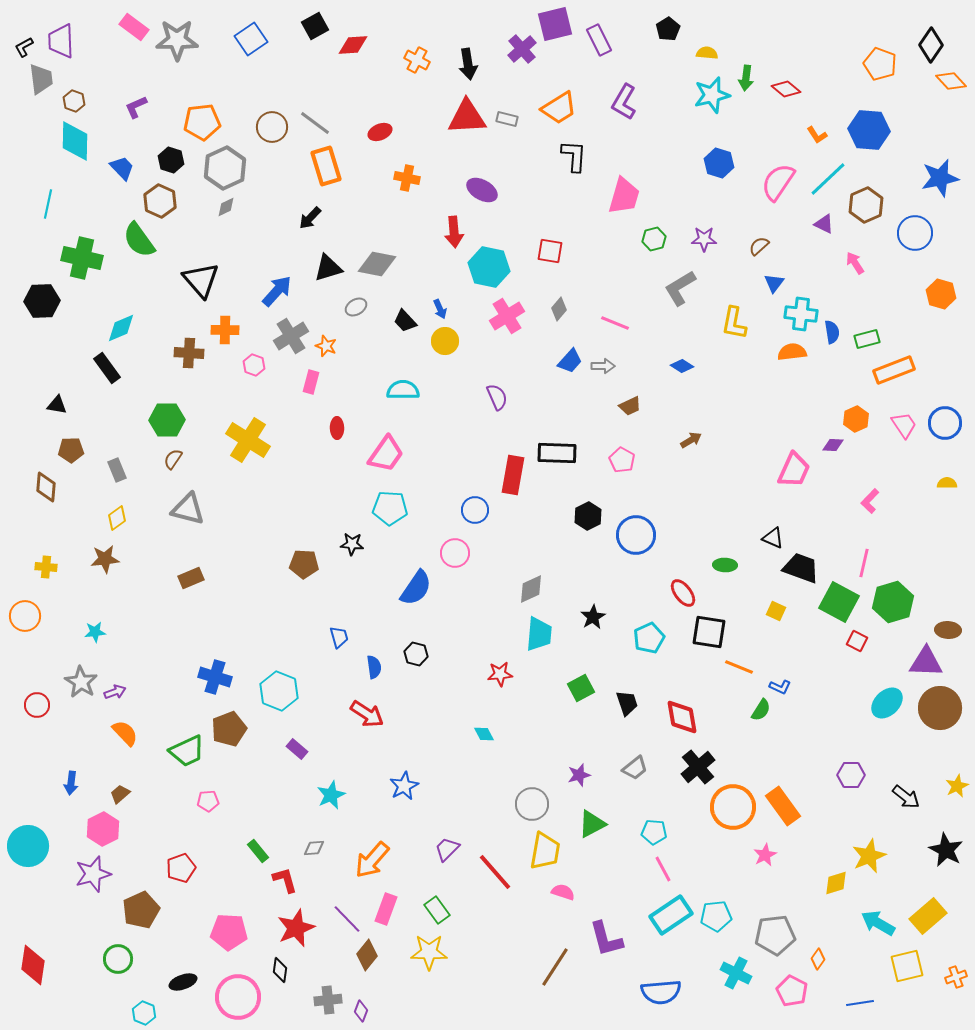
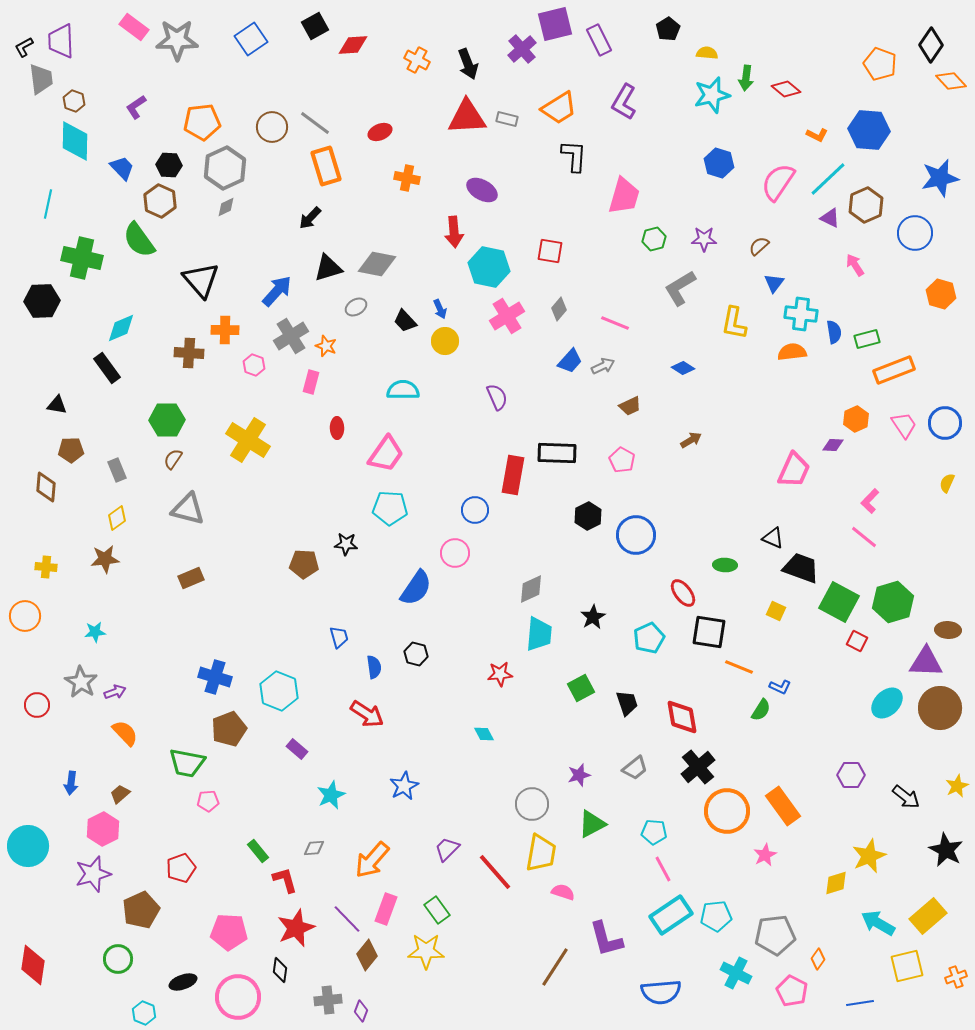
black arrow at (468, 64): rotated 12 degrees counterclockwise
purple L-shape at (136, 107): rotated 10 degrees counterclockwise
orange L-shape at (817, 135): rotated 30 degrees counterclockwise
black hexagon at (171, 160): moved 2 px left, 5 px down; rotated 15 degrees counterclockwise
purple triangle at (824, 224): moved 6 px right, 6 px up
pink arrow at (855, 263): moved 2 px down
blue semicircle at (832, 332): moved 2 px right
gray arrow at (603, 366): rotated 25 degrees counterclockwise
blue diamond at (682, 366): moved 1 px right, 2 px down
yellow semicircle at (947, 483): rotated 66 degrees counterclockwise
black star at (352, 544): moved 6 px left
pink line at (864, 563): moved 26 px up; rotated 64 degrees counterclockwise
green trapezoid at (187, 751): moved 12 px down; rotated 36 degrees clockwise
orange circle at (733, 807): moved 6 px left, 4 px down
yellow trapezoid at (545, 851): moved 4 px left, 2 px down
yellow star at (429, 952): moved 3 px left, 1 px up
